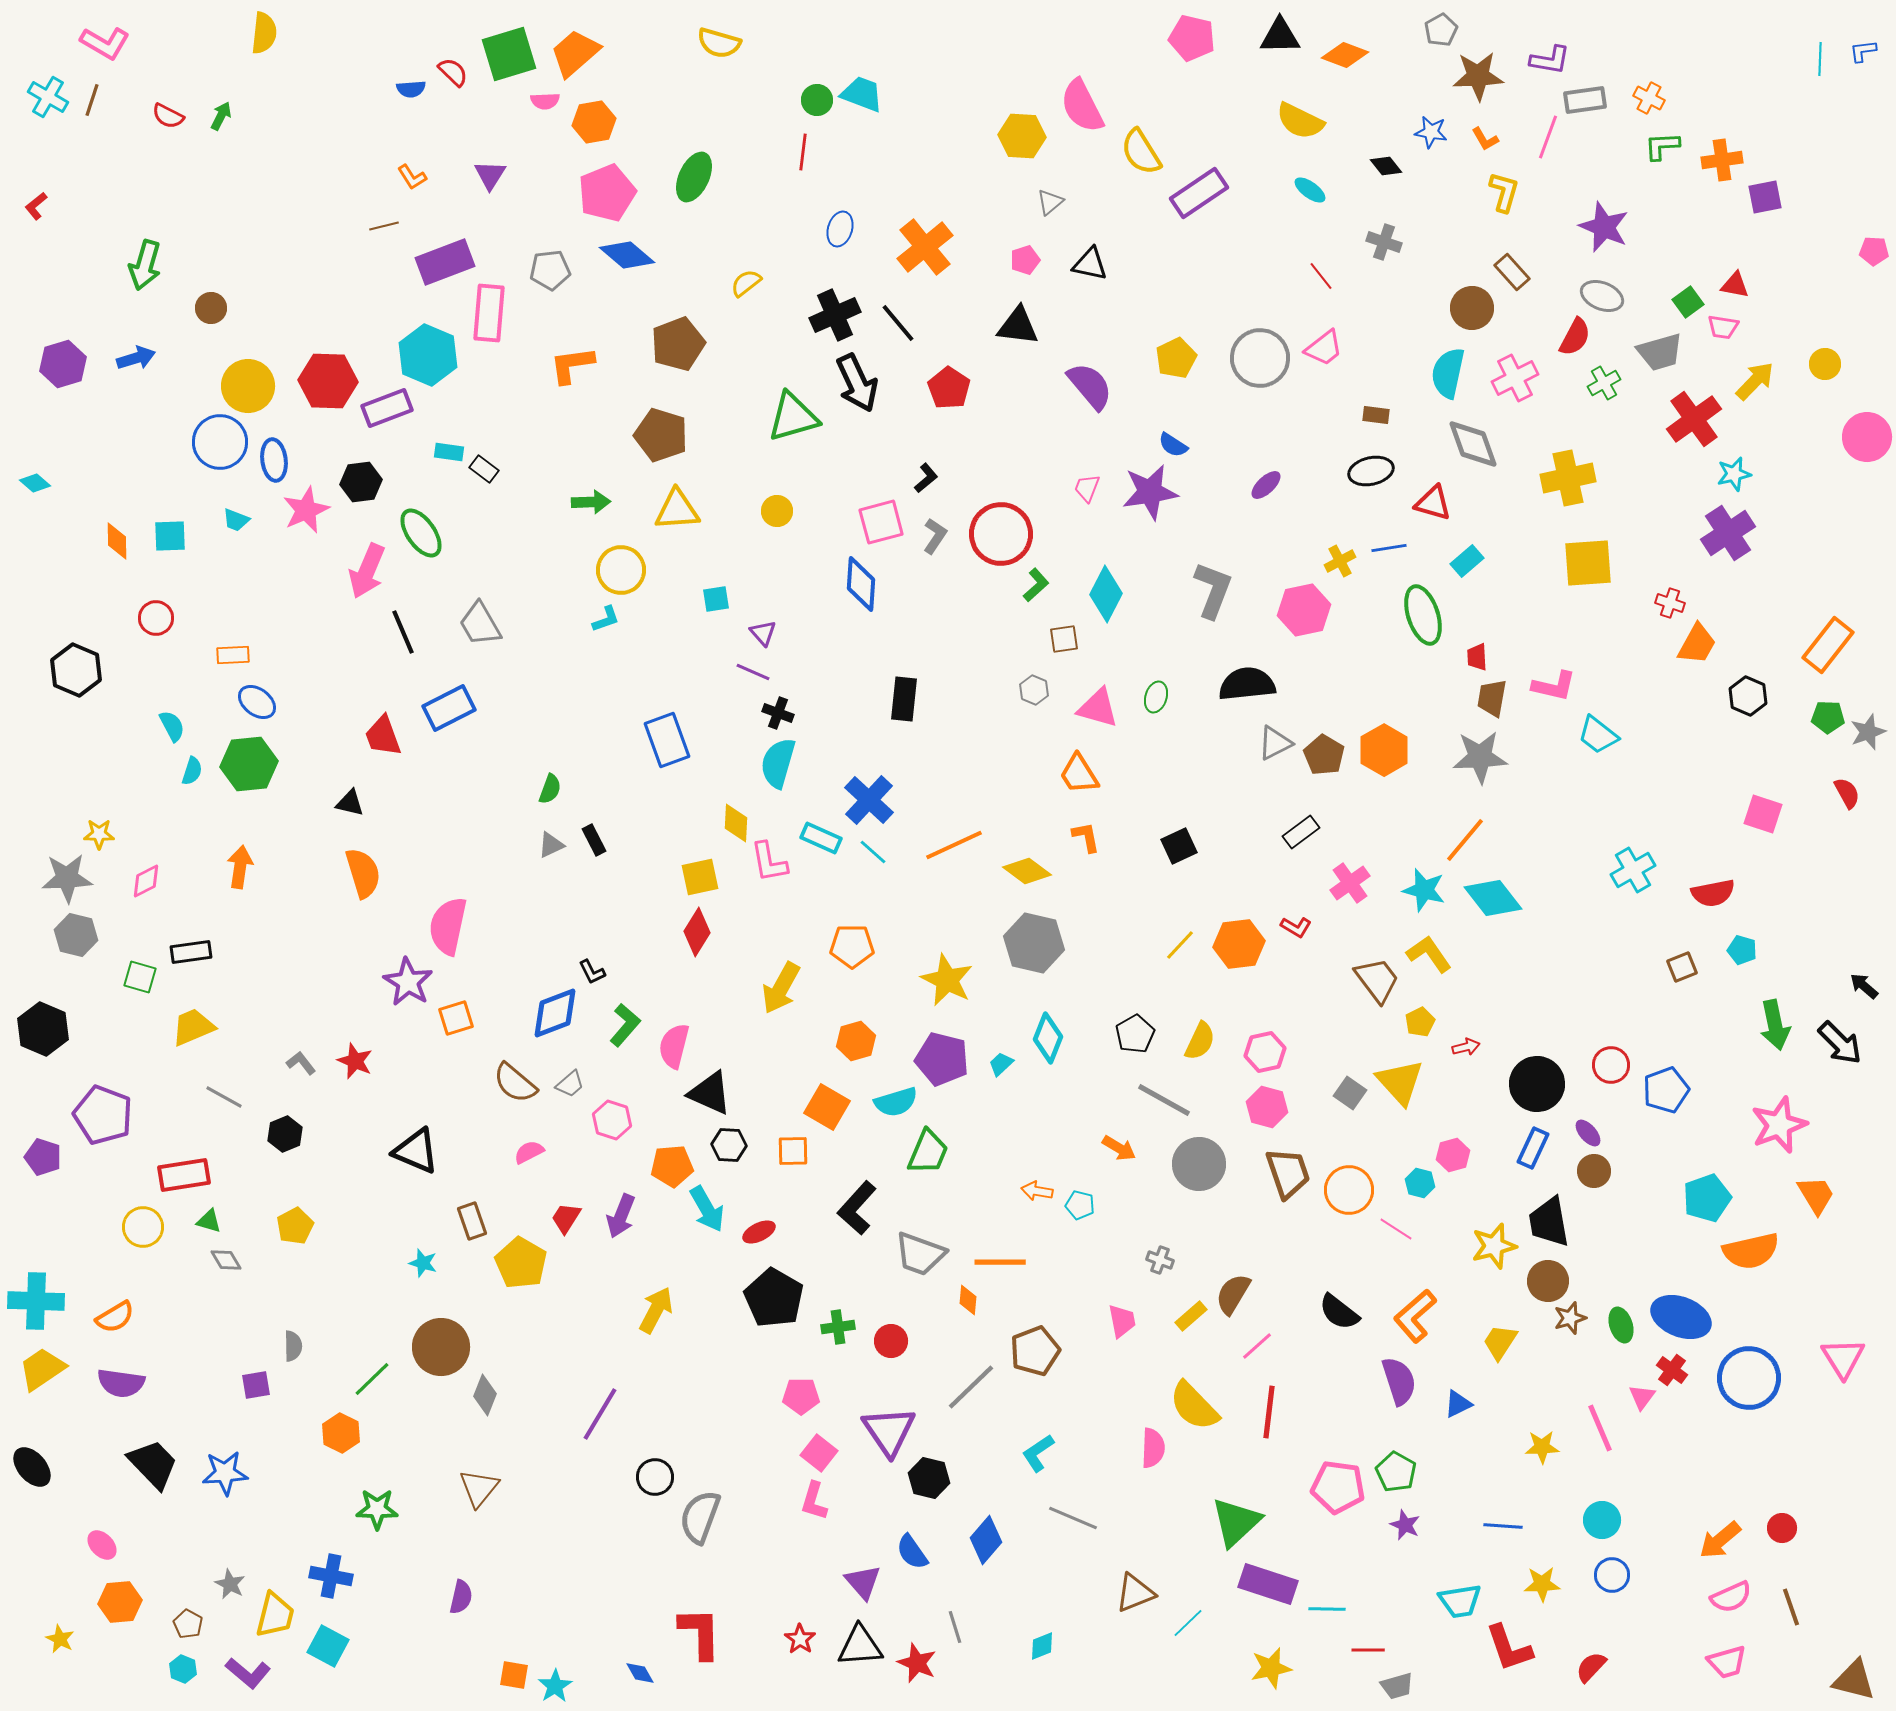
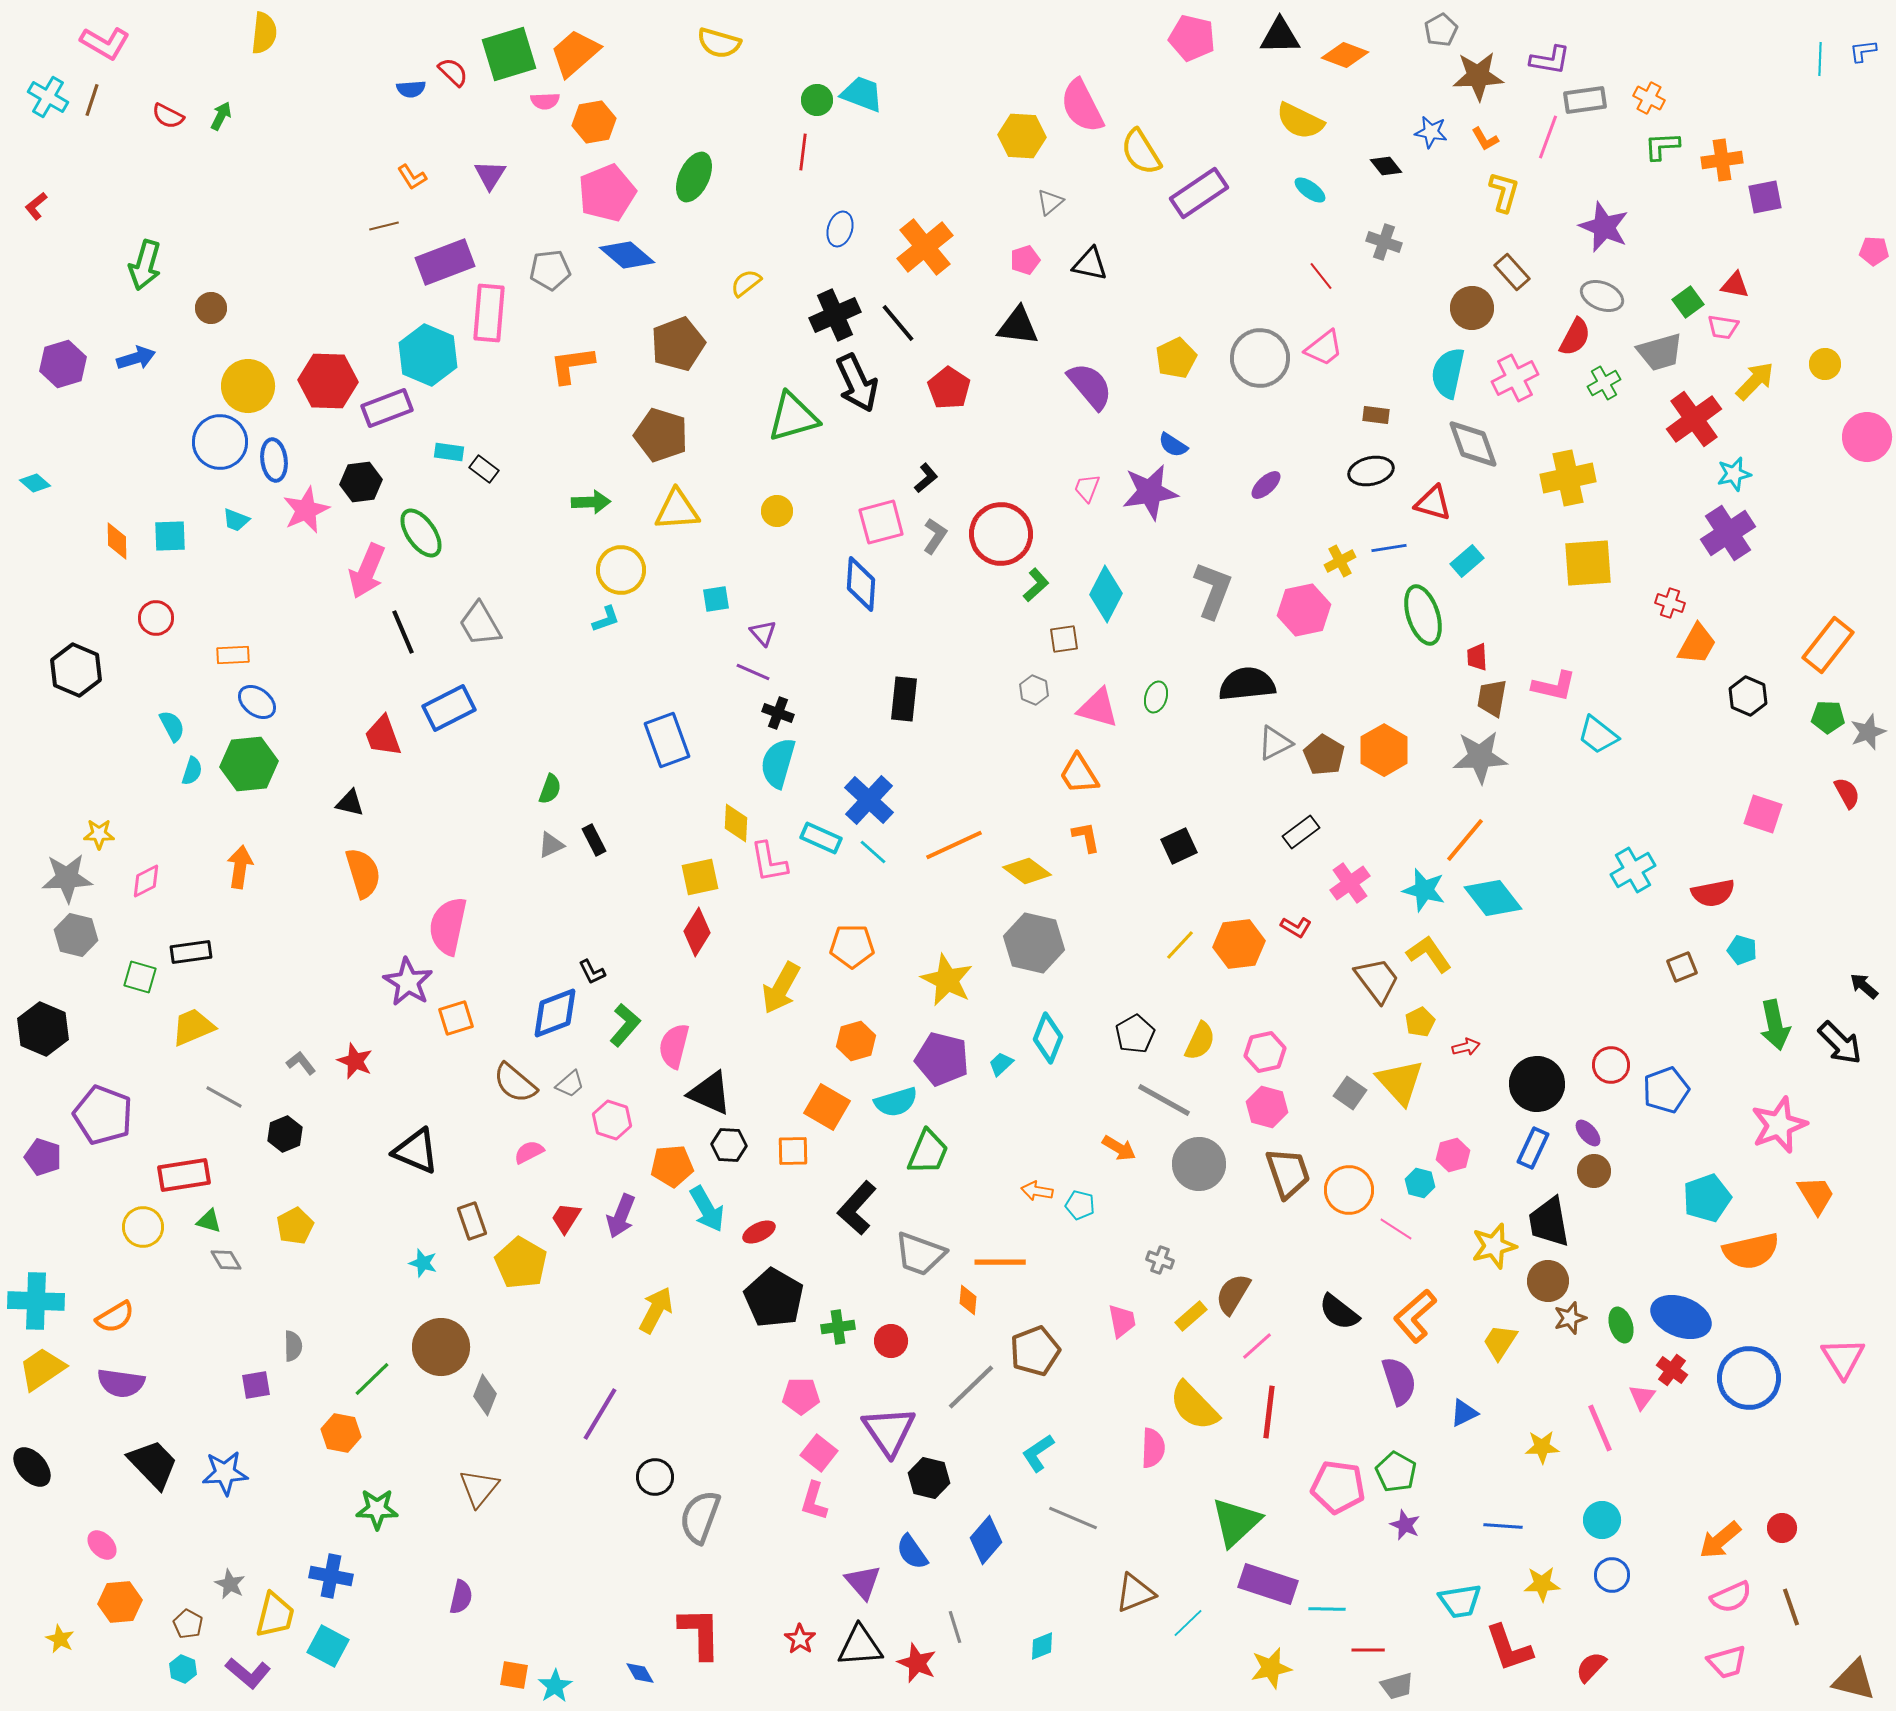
blue triangle at (1458, 1404): moved 6 px right, 9 px down
orange hexagon at (341, 1433): rotated 15 degrees counterclockwise
